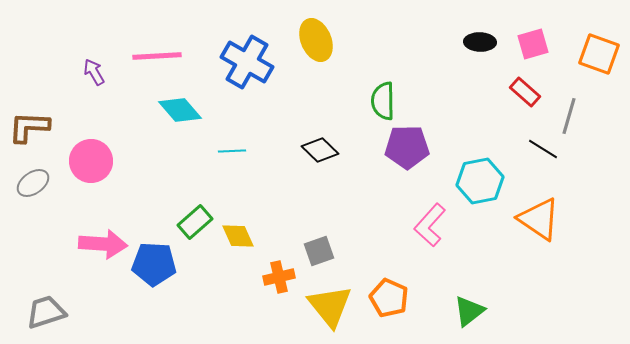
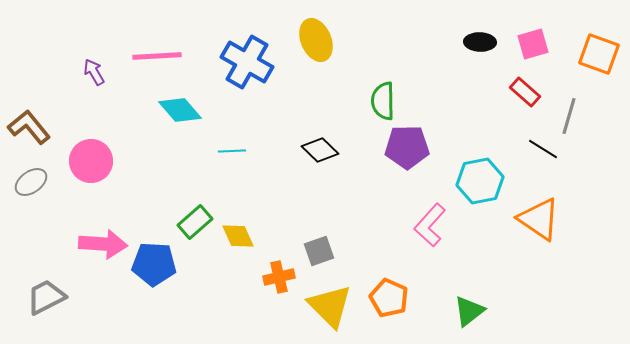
brown L-shape: rotated 48 degrees clockwise
gray ellipse: moved 2 px left, 1 px up
yellow triangle: rotated 6 degrees counterclockwise
gray trapezoid: moved 15 px up; rotated 9 degrees counterclockwise
